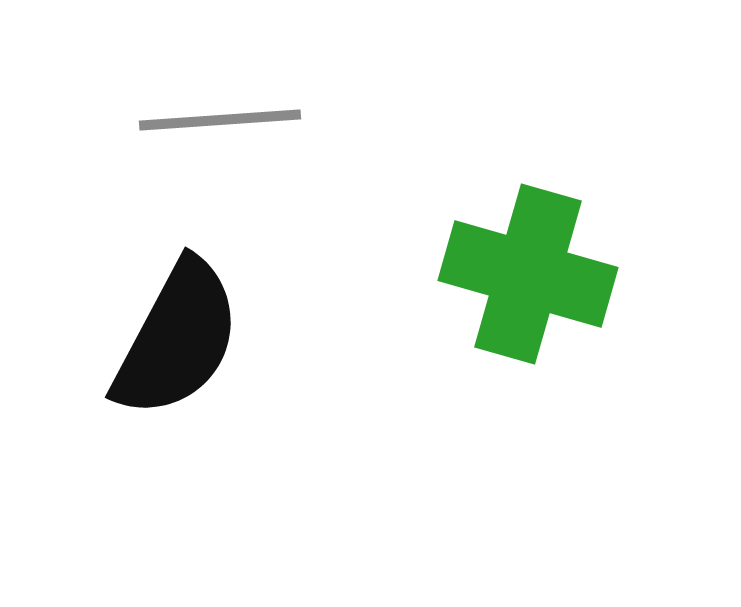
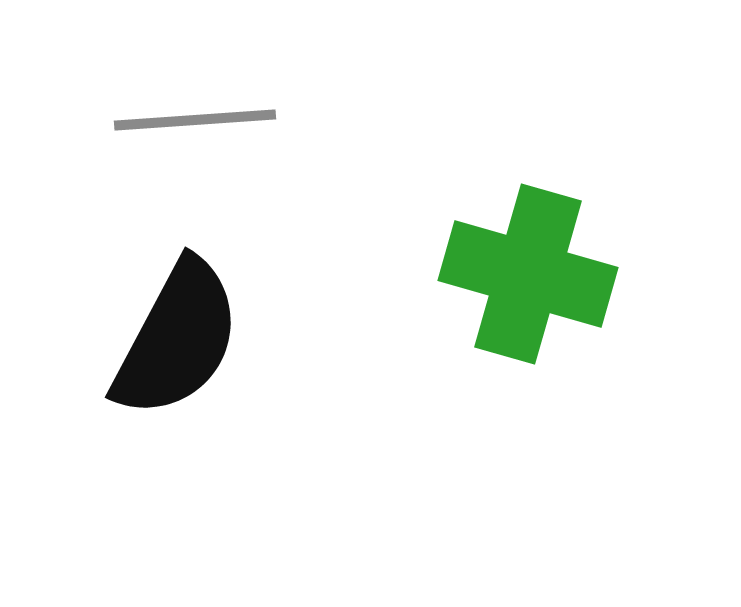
gray line: moved 25 px left
